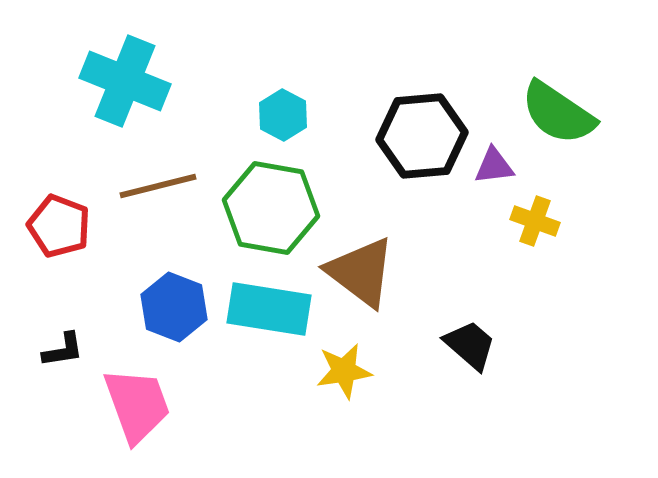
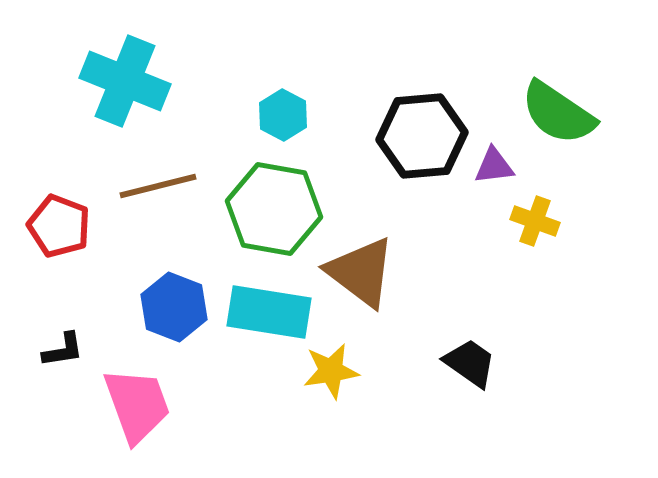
green hexagon: moved 3 px right, 1 px down
cyan rectangle: moved 3 px down
black trapezoid: moved 18 px down; rotated 6 degrees counterclockwise
yellow star: moved 13 px left
